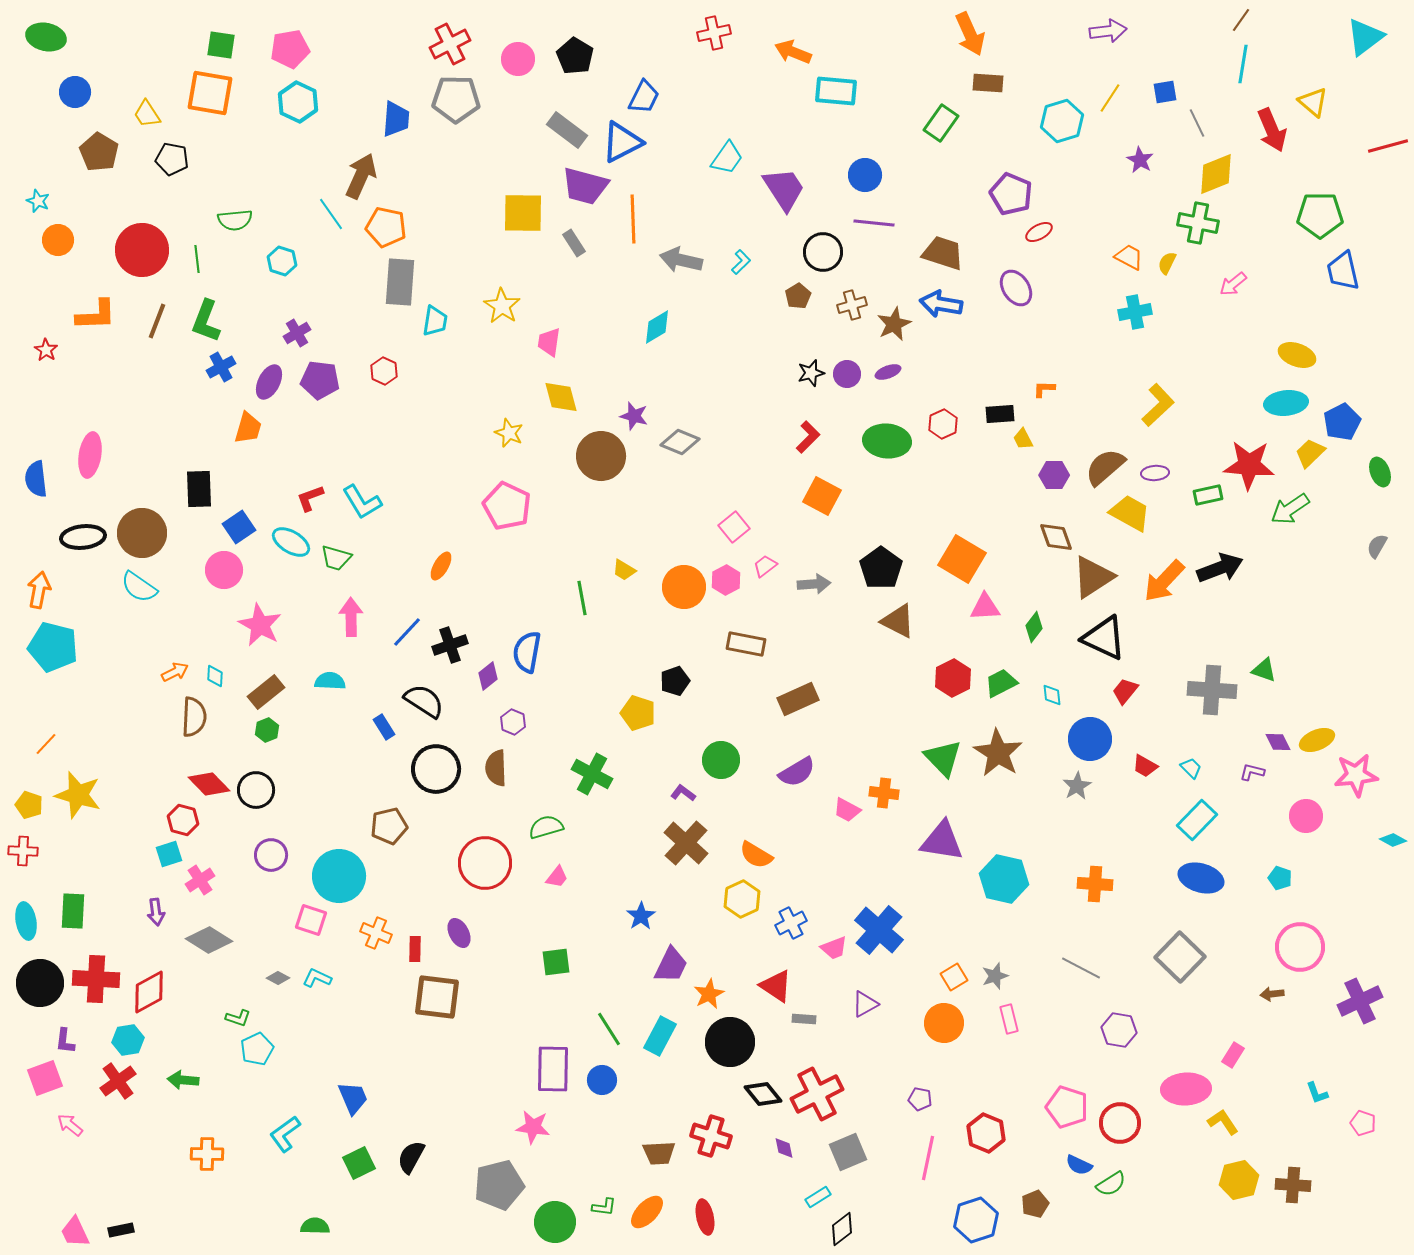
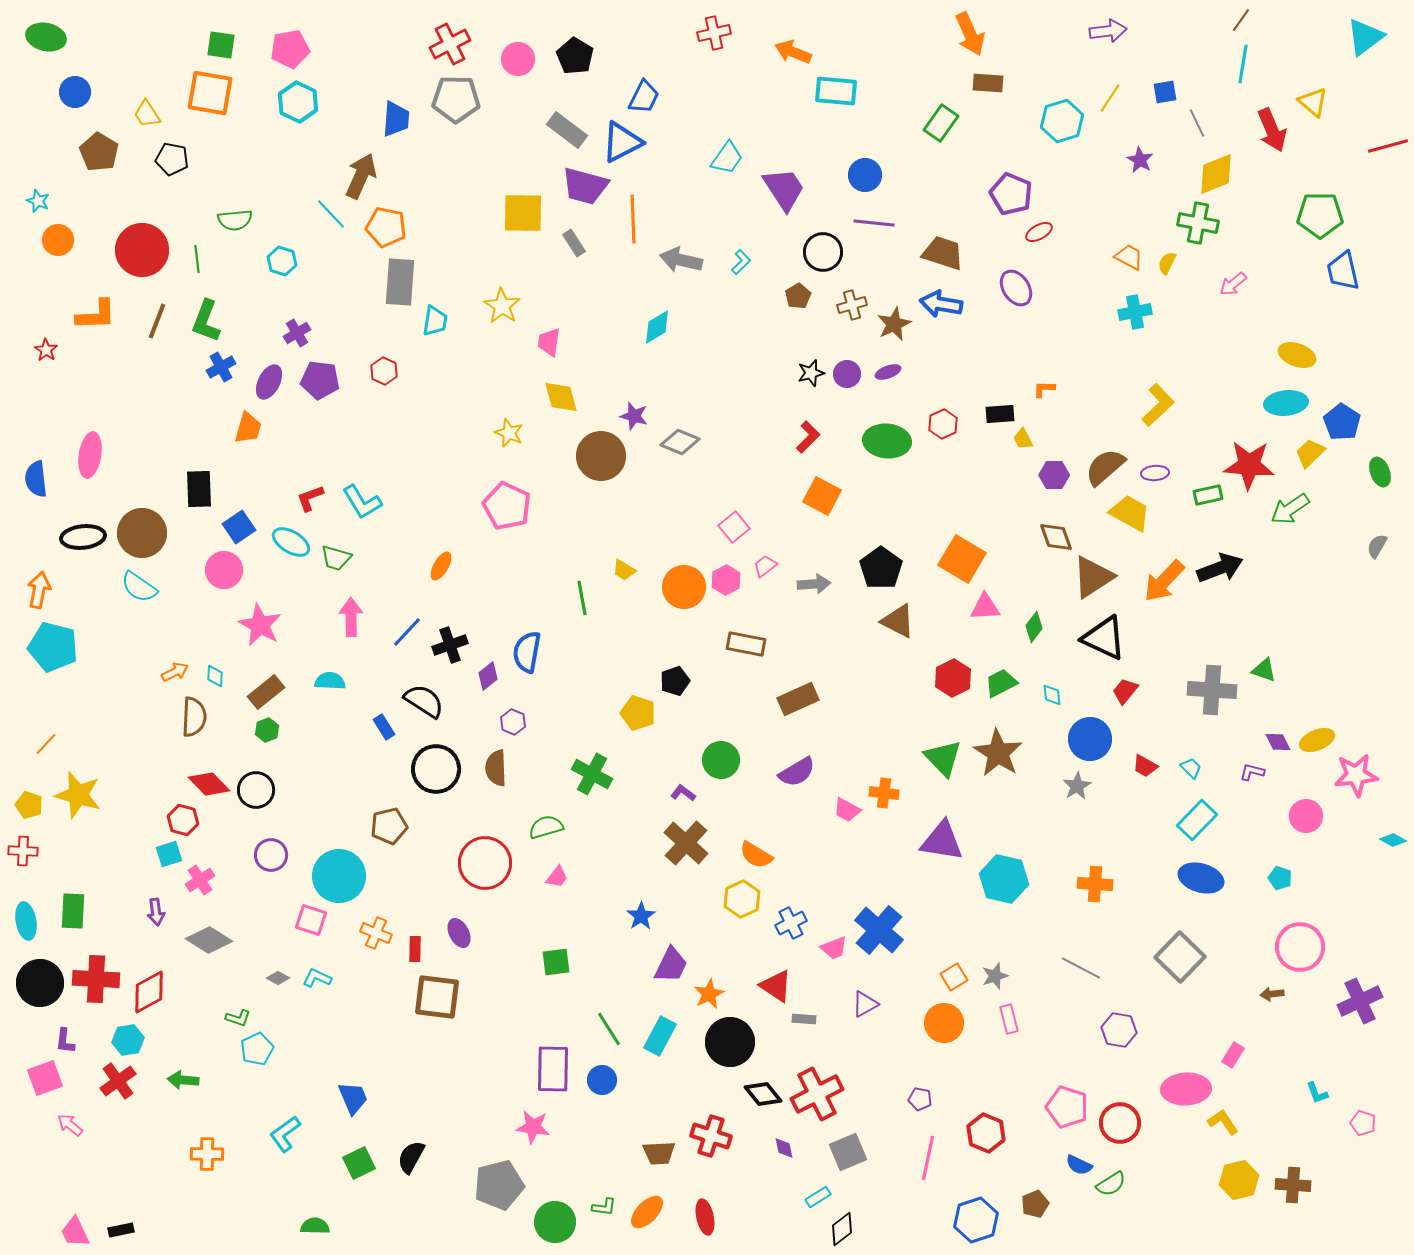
cyan line at (331, 214): rotated 8 degrees counterclockwise
blue pentagon at (1342, 422): rotated 12 degrees counterclockwise
